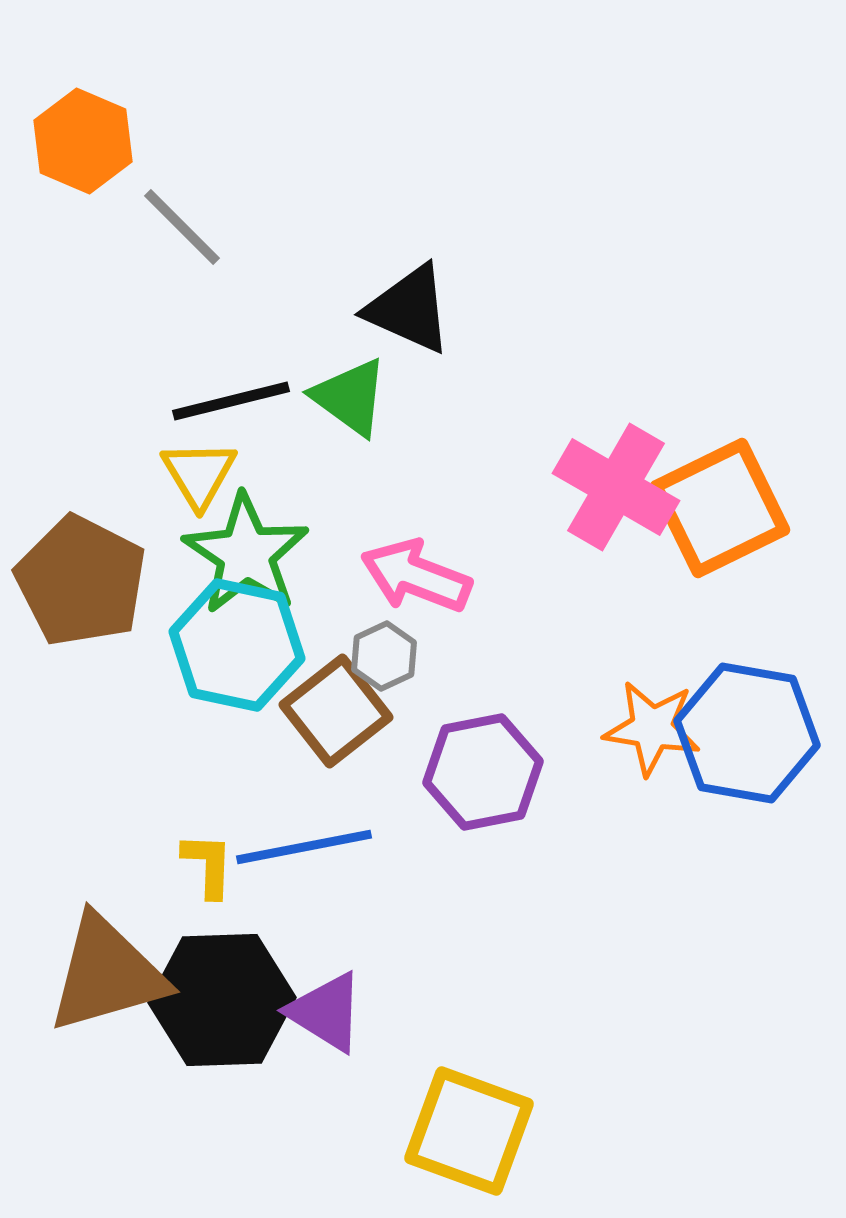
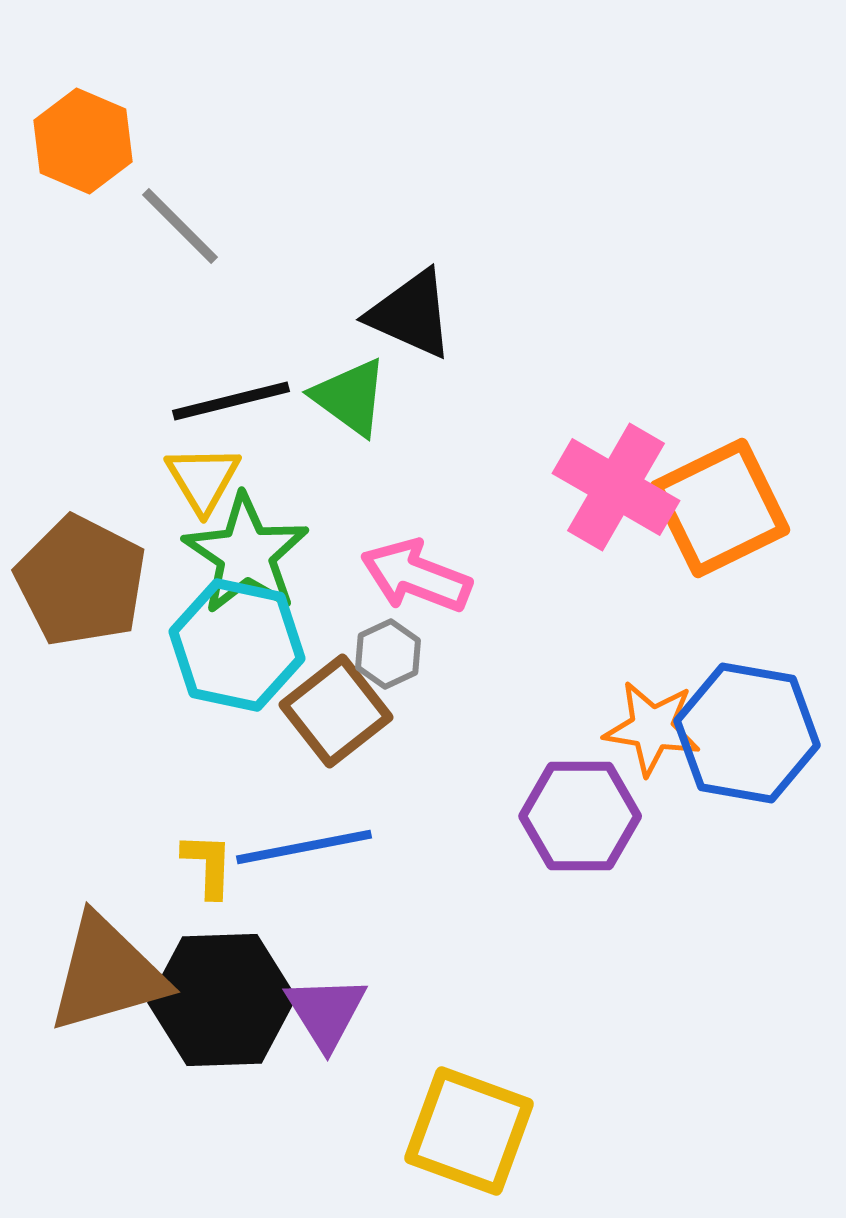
gray line: moved 2 px left, 1 px up
black triangle: moved 2 px right, 5 px down
yellow triangle: moved 4 px right, 5 px down
gray hexagon: moved 4 px right, 2 px up
purple hexagon: moved 97 px right, 44 px down; rotated 11 degrees clockwise
purple triangle: rotated 26 degrees clockwise
